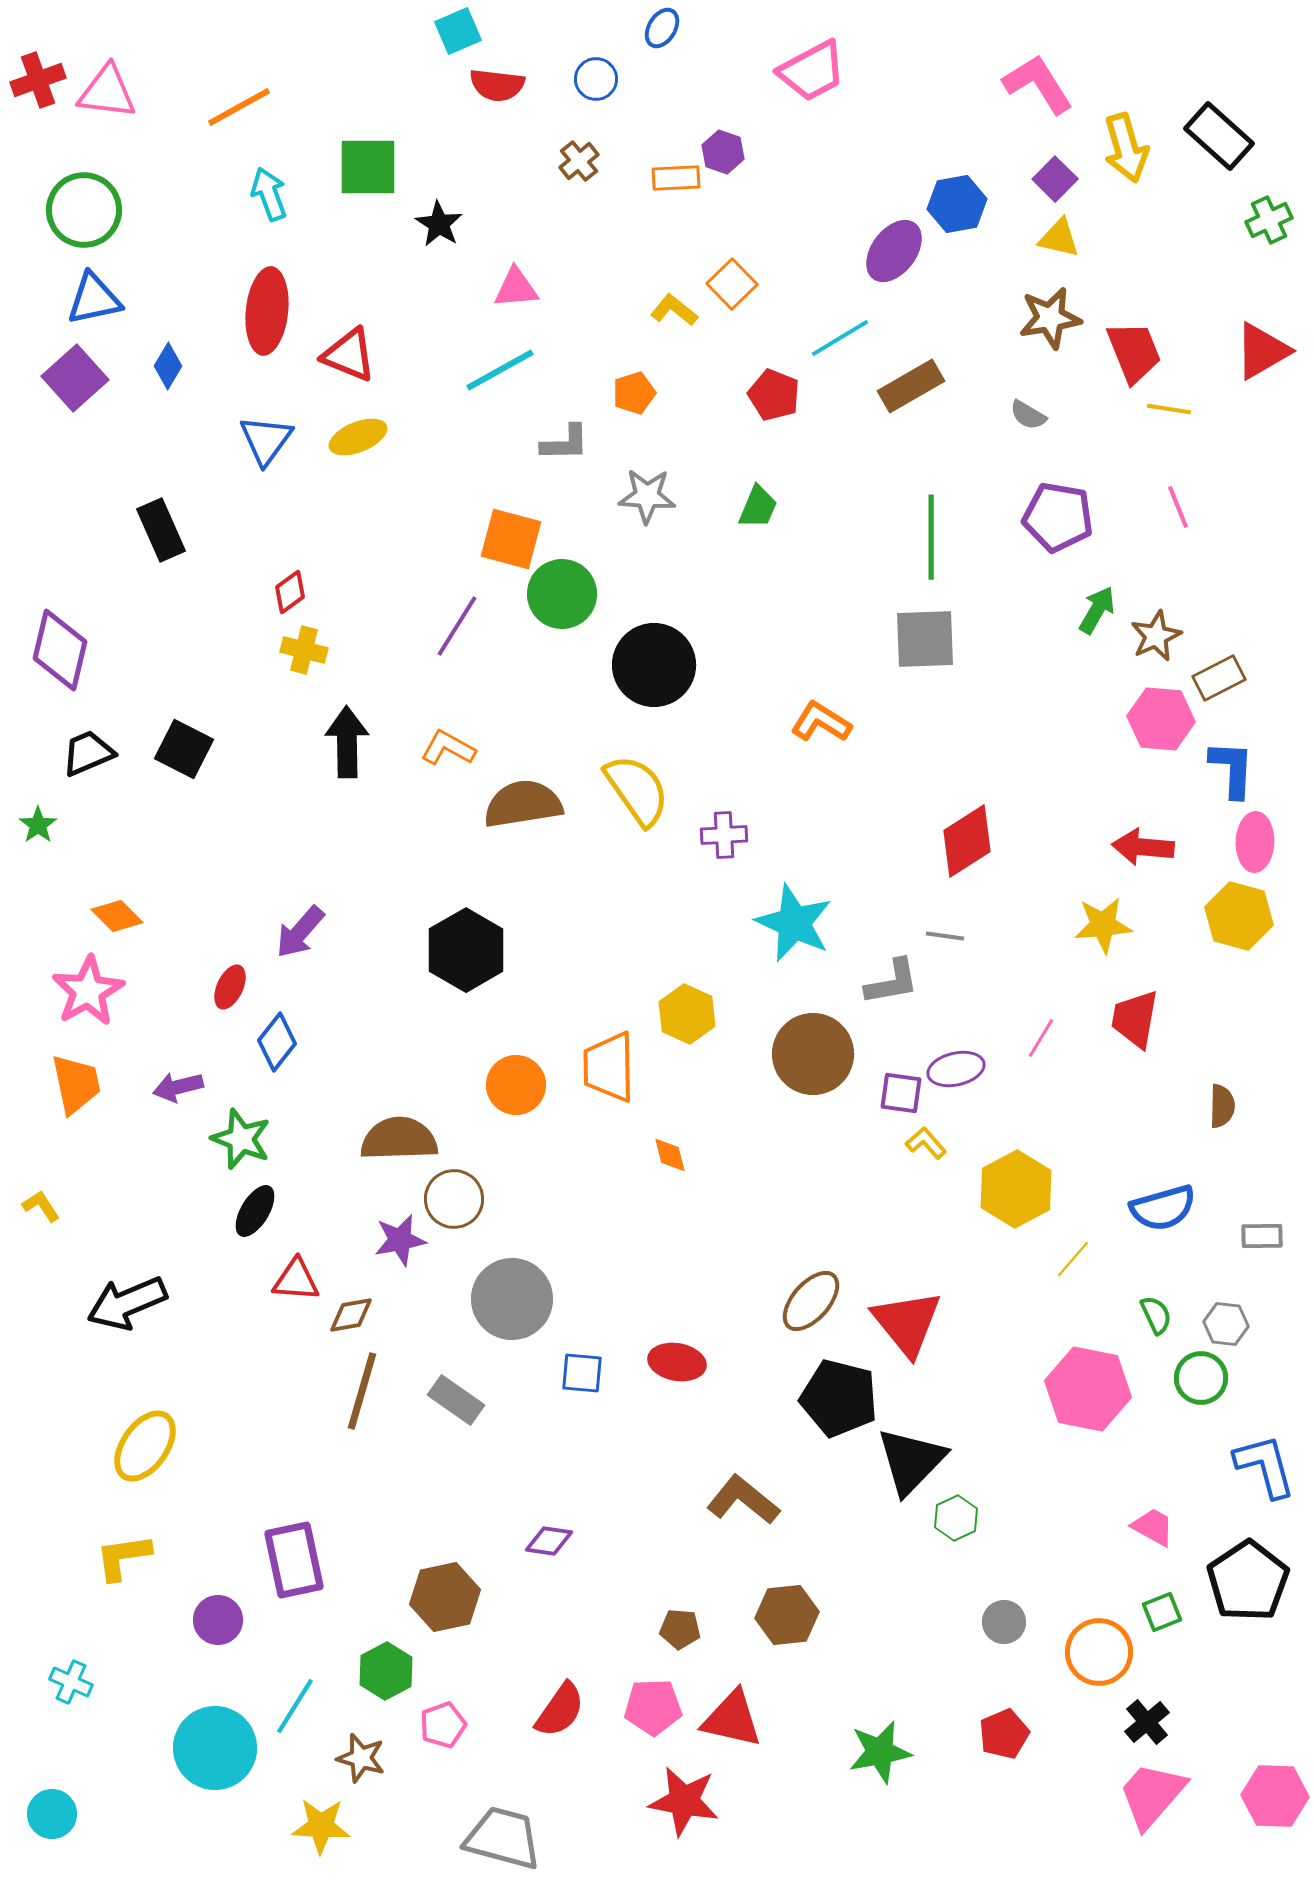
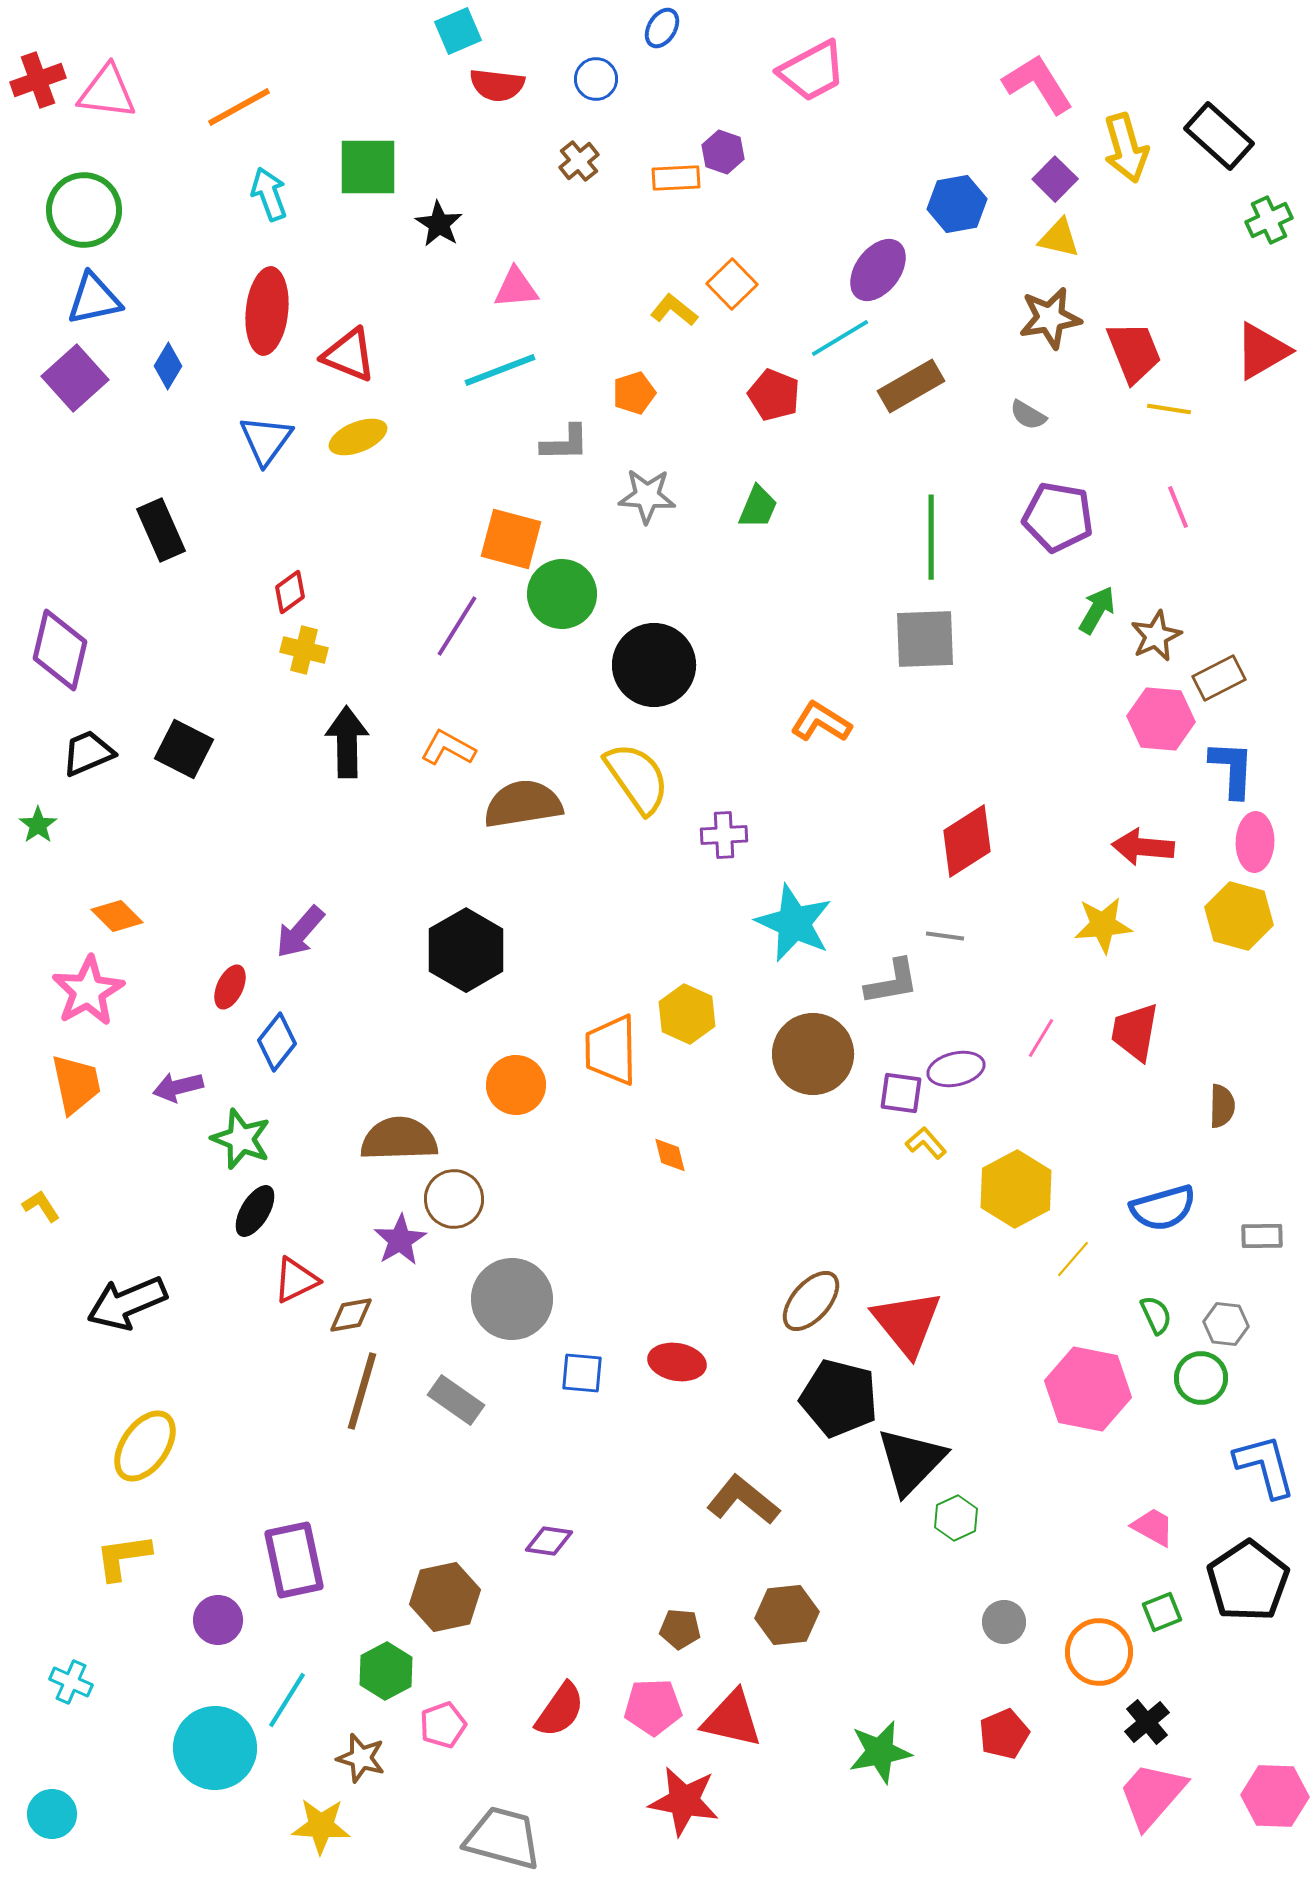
purple ellipse at (894, 251): moved 16 px left, 19 px down
cyan line at (500, 370): rotated 8 degrees clockwise
yellow semicircle at (637, 790): moved 12 px up
red trapezoid at (1135, 1019): moved 13 px down
orange trapezoid at (609, 1067): moved 2 px right, 17 px up
purple star at (400, 1240): rotated 20 degrees counterclockwise
red triangle at (296, 1280): rotated 30 degrees counterclockwise
cyan line at (295, 1706): moved 8 px left, 6 px up
